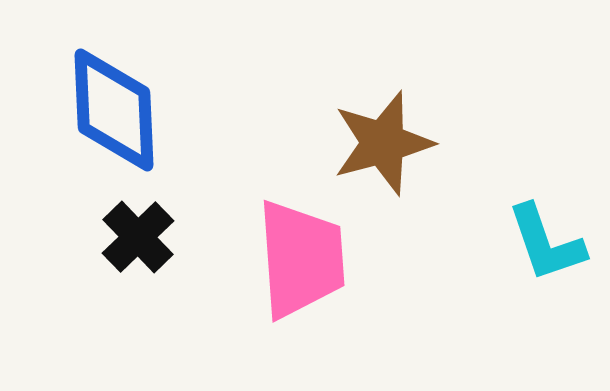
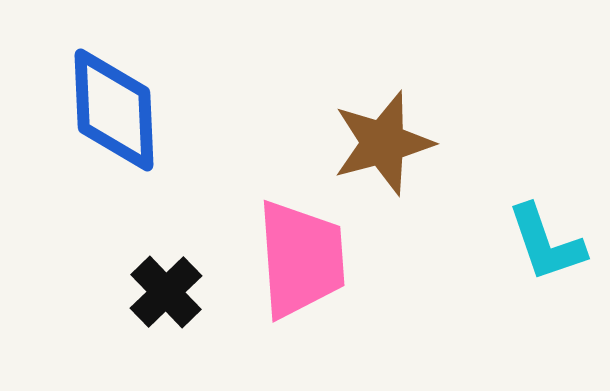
black cross: moved 28 px right, 55 px down
